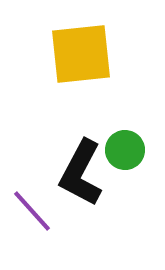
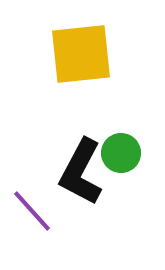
green circle: moved 4 px left, 3 px down
black L-shape: moved 1 px up
